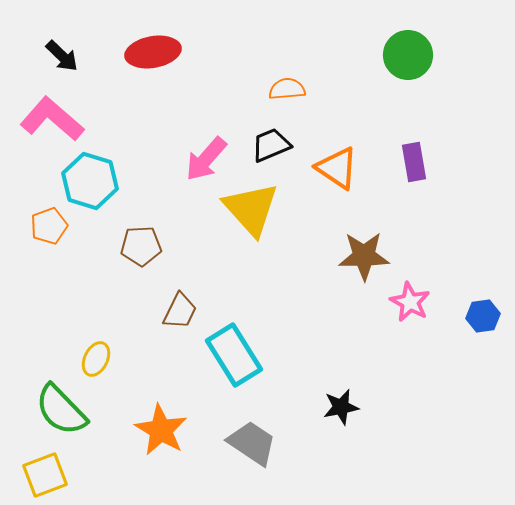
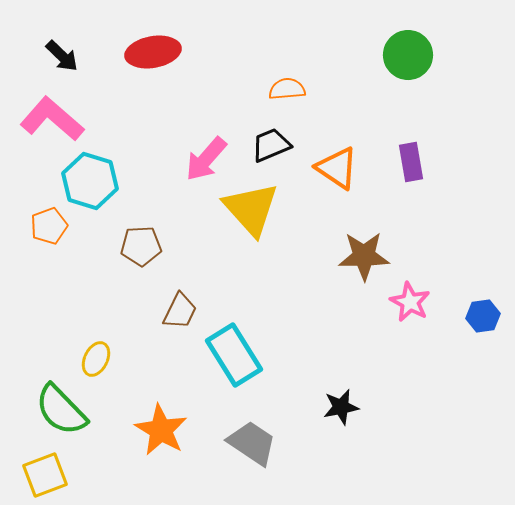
purple rectangle: moved 3 px left
